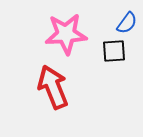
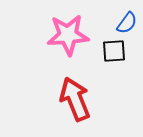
pink star: moved 2 px right, 1 px down
red arrow: moved 22 px right, 12 px down
